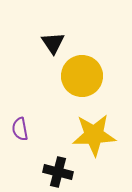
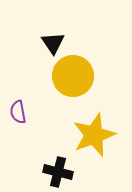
yellow circle: moved 9 px left
purple semicircle: moved 2 px left, 17 px up
yellow star: rotated 18 degrees counterclockwise
